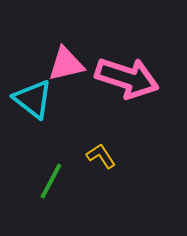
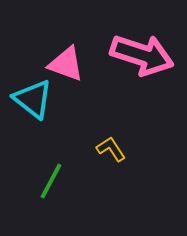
pink triangle: rotated 33 degrees clockwise
pink arrow: moved 15 px right, 23 px up
yellow L-shape: moved 10 px right, 7 px up
